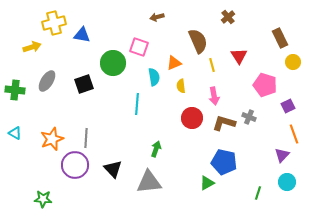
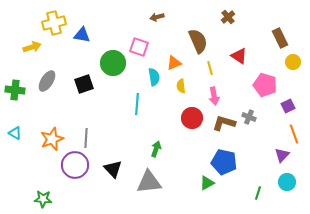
red triangle: rotated 24 degrees counterclockwise
yellow line: moved 2 px left, 3 px down
